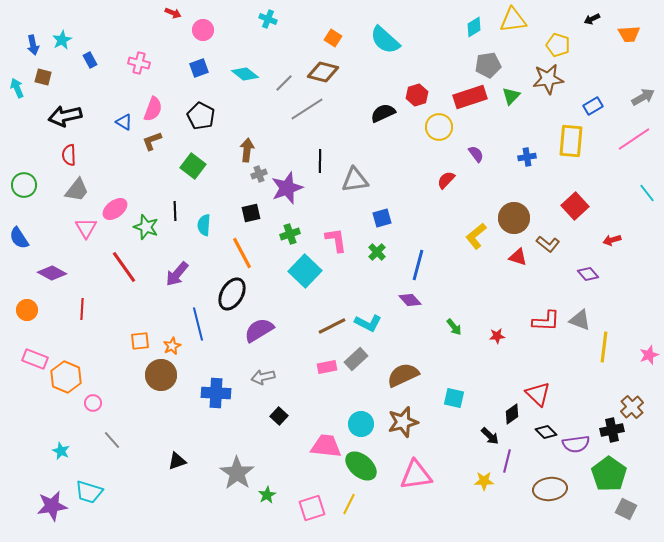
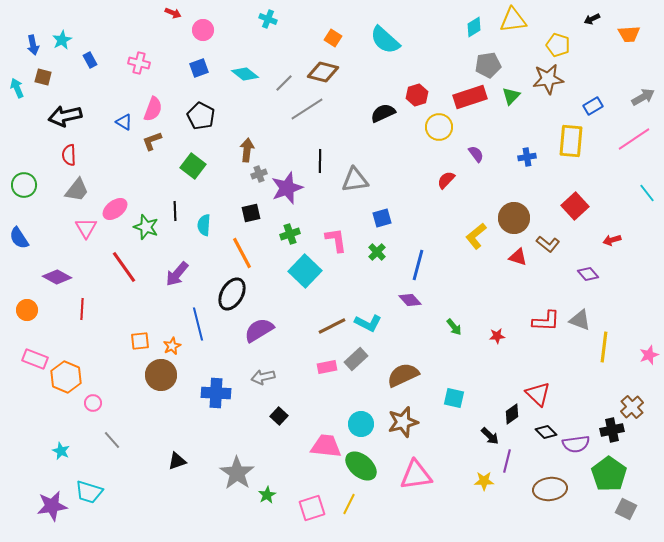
purple diamond at (52, 273): moved 5 px right, 4 px down
